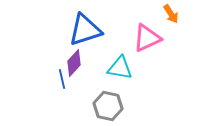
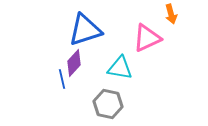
orange arrow: rotated 18 degrees clockwise
gray hexagon: moved 2 px up
